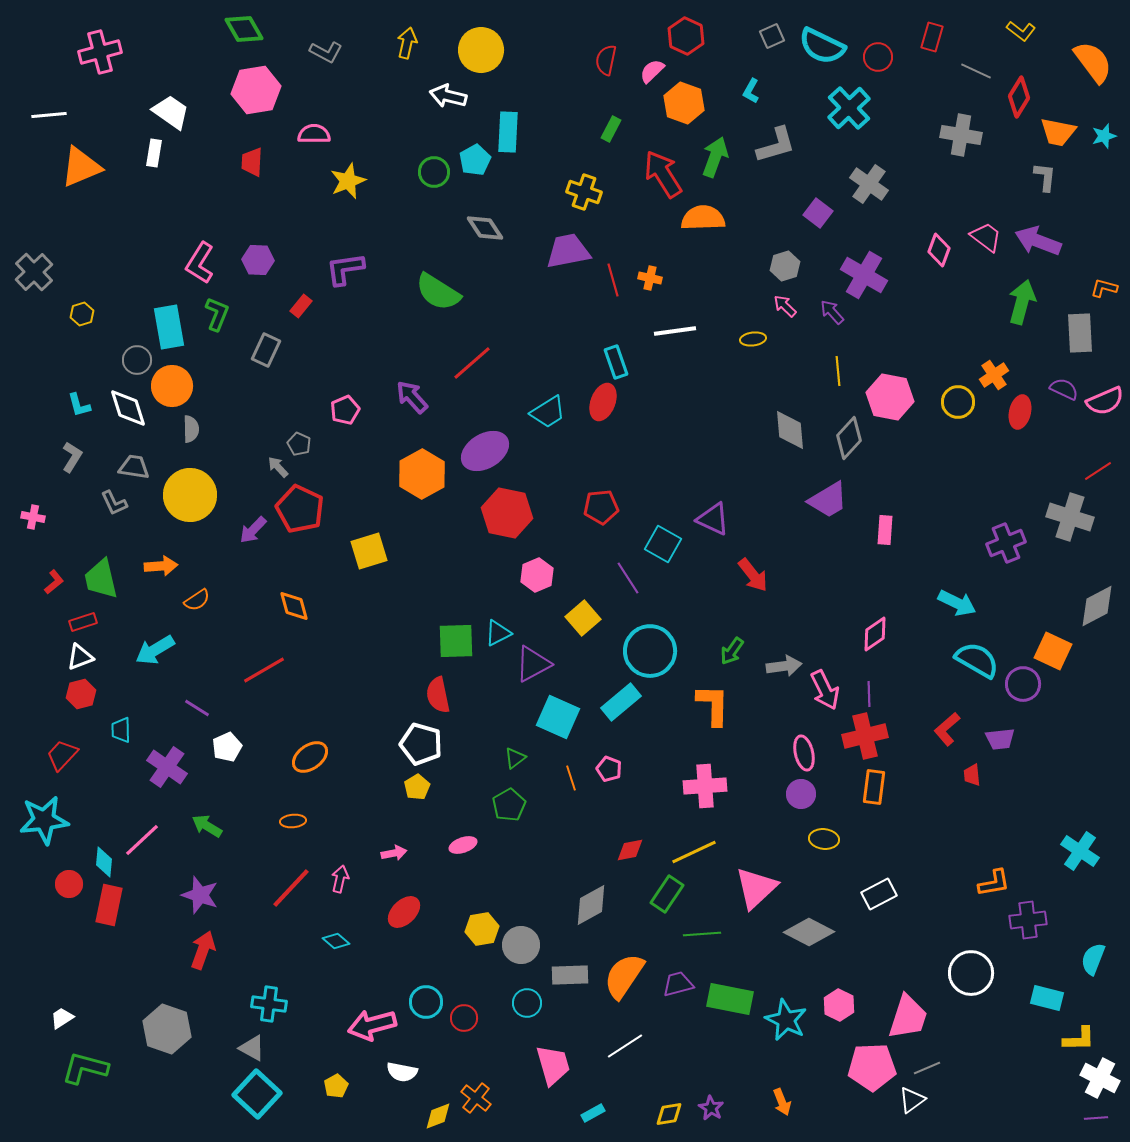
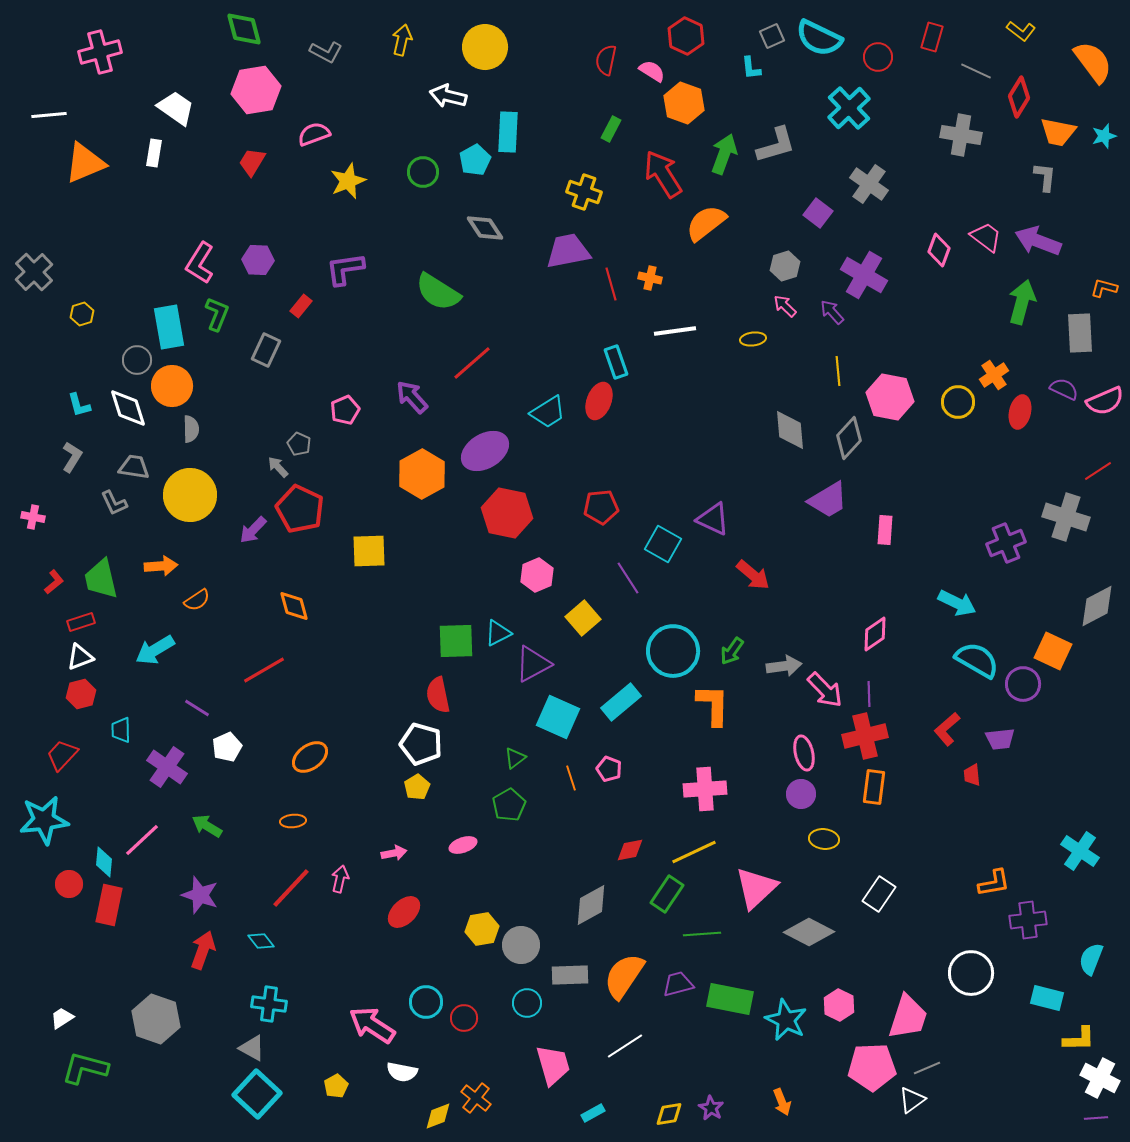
green diamond at (244, 29): rotated 15 degrees clockwise
yellow arrow at (407, 43): moved 5 px left, 3 px up
cyan semicircle at (822, 46): moved 3 px left, 8 px up
yellow circle at (481, 50): moved 4 px right, 3 px up
pink semicircle at (652, 71): rotated 76 degrees clockwise
cyan L-shape at (751, 91): moved 23 px up; rotated 35 degrees counterclockwise
white trapezoid at (171, 112): moved 5 px right, 4 px up
pink semicircle at (314, 134): rotated 20 degrees counterclockwise
green arrow at (715, 157): moved 9 px right, 3 px up
red trapezoid at (252, 162): rotated 28 degrees clockwise
orange triangle at (81, 167): moved 4 px right, 4 px up
green circle at (434, 172): moved 11 px left
orange semicircle at (703, 218): moved 3 px right, 5 px down; rotated 36 degrees counterclockwise
red line at (613, 280): moved 2 px left, 4 px down
red ellipse at (603, 402): moved 4 px left, 1 px up
gray cross at (1070, 517): moved 4 px left
yellow square at (369, 551): rotated 15 degrees clockwise
red arrow at (753, 575): rotated 12 degrees counterclockwise
red rectangle at (83, 622): moved 2 px left
cyan circle at (650, 651): moved 23 px right
pink arrow at (825, 690): rotated 18 degrees counterclockwise
pink cross at (705, 786): moved 3 px down
white rectangle at (879, 894): rotated 28 degrees counterclockwise
cyan diamond at (336, 941): moved 75 px left; rotated 12 degrees clockwise
cyan semicircle at (1093, 959): moved 2 px left
pink arrow at (372, 1025): rotated 48 degrees clockwise
gray hexagon at (167, 1029): moved 11 px left, 10 px up
